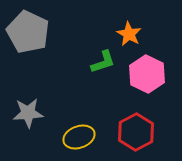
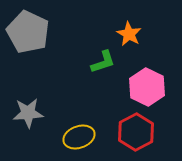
pink hexagon: moved 13 px down
